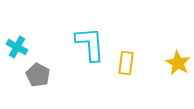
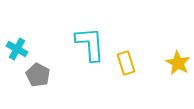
cyan cross: moved 2 px down
yellow rectangle: rotated 25 degrees counterclockwise
